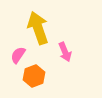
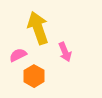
pink semicircle: rotated 30 degrees clockwise
orange hexagon: rotated 10 degrees counterclockwise
